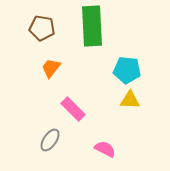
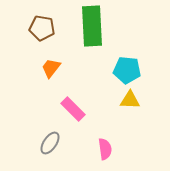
gray ellipse: moved 3 px down
pink semicircle: rotated 55 degrees clockwise
